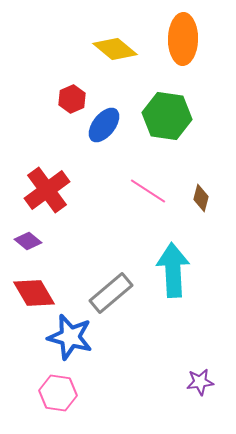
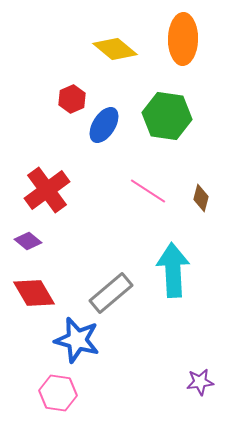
blue ellipse: rotated 6 degrees counterclockwise
blue star: moved 7 px right, 3 px down
